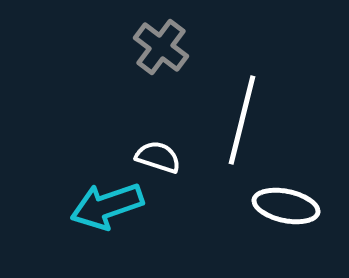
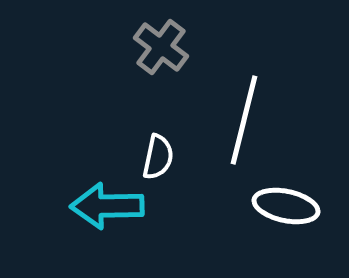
white line: moved 2 px right
white semicircle: rotated 84 degrees clockwise
cyan arrow: rotated 18 degrees clockwise
